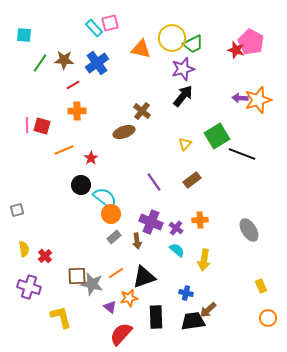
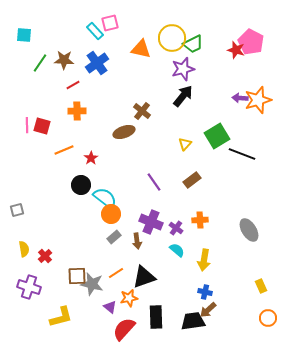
cyan rectangle at (94, 28): moved 1 px right, 3 px down
blue cross at (186, 293): moved 19 px right, 1 px up
yellow L-shape at (61, 317): rotated 90 degrees clockwise
red semicircle at (121, 334): moved 3 px right, 5 px up
